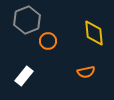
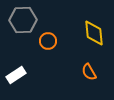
gray hexagon: moved 4 px left; rotated 20 degrees clockwise
orange semicircle: moved 3 px right; rotated 72 degrees clockwise
white rectangle: moved 8 px left, 1 px up; rotated 18 degrees clockwise
